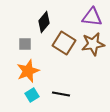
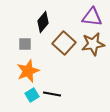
black diamond: moved 1 px left
brown square: rotated 10 degrees clockwise
black line: moved 9 px left
